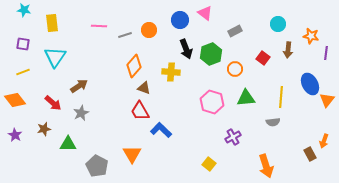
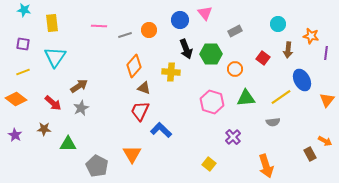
pink triangle at (205, 13): rotated 14 degrees clockwise
green hexagon at (211, 54): rotated 20 degrees clockwise
blue ellipse at (310, 84): moved 8 px left, 4 px up
yellow line at (281, 97): rotated 50 degrees clockwise
orange diamond at (15, 100): moved 1 px right, 1 px up; rotated 15 degrees counterclockwise
red trapezoid at (140, 111): rotated 55 degrees clockwise
gray star at (81, 113): moved 5 px up
brown star at (44, 129): rotated 16 degrees clockwise
purple cross at (233, 137): rotated 14 degrees counterclockwise
orange arrow at (324, 141): moved 1 px right; rotated 80 degrees counterclockwise
